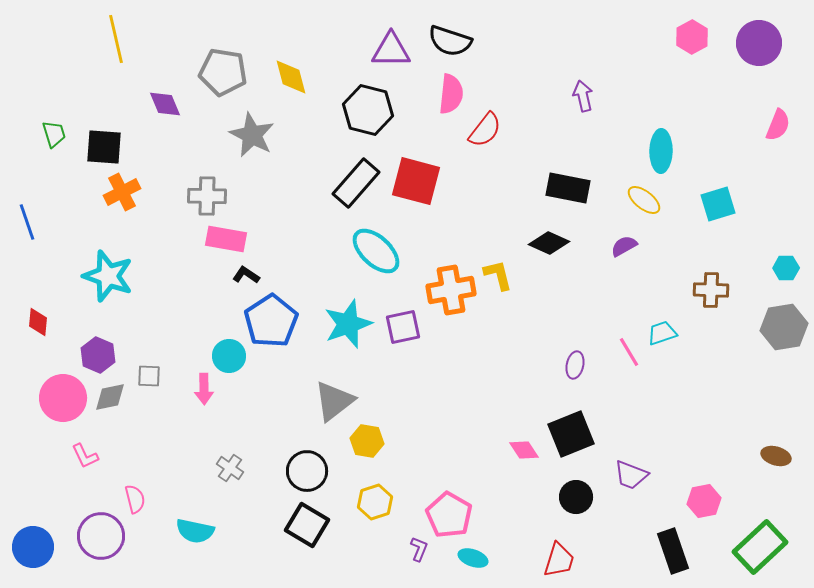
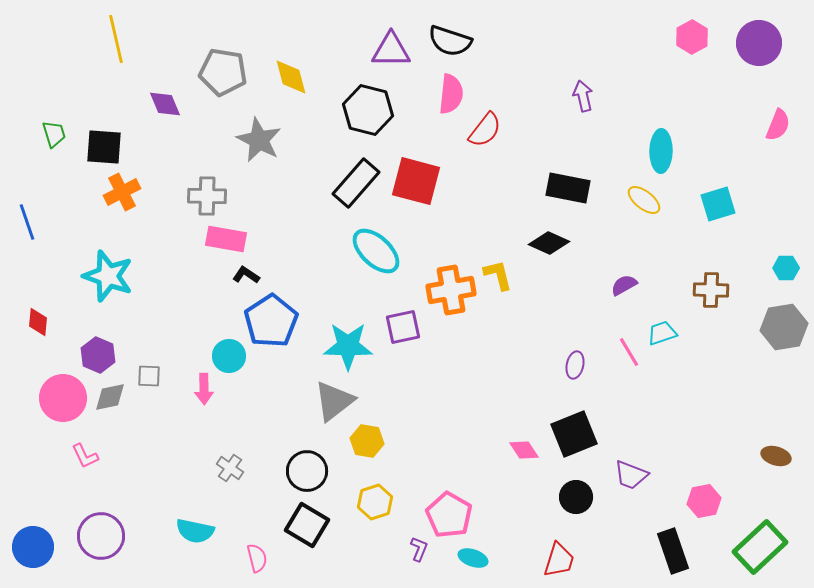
gray star at (252, 135): moved 7 px right, 5 px down
purple semicircle at (624, 246): moved 39 px down
cyan star at (348, 324): moved 22 px down; rotated 21 degrees clockwise
black square at (571, 434): moved 3 px right
pink semicircle at (135, 499): moved 122 px right, 59 px down
